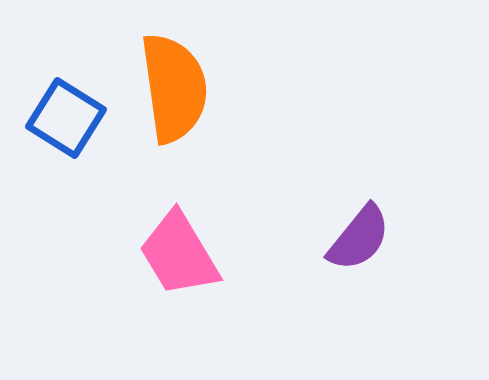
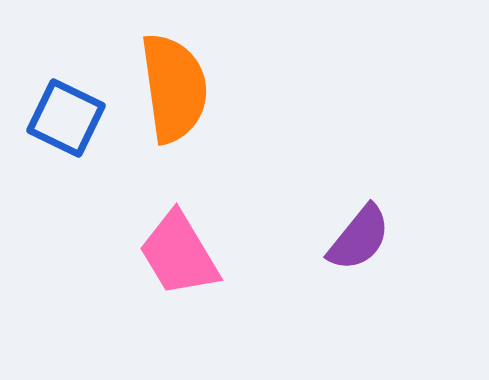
blue square: rotated 6 degrees counterclockwise
